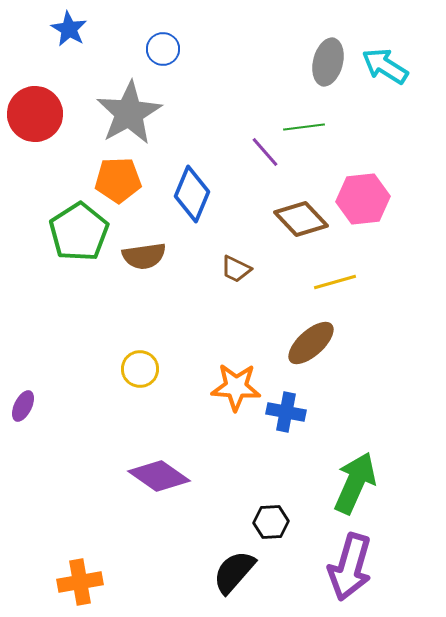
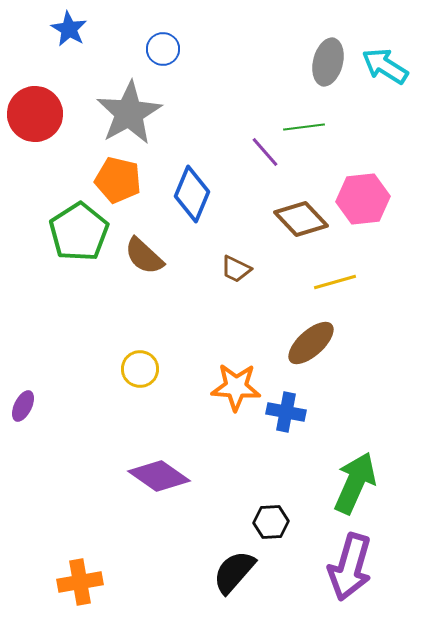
orange pentagon: rotated 15 degrees clockwise
brown semicircle: rotated 51 degrees clockwise
